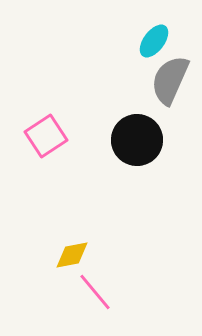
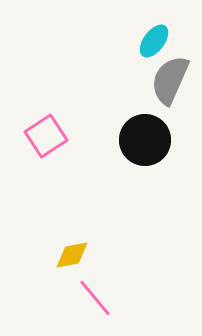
black circle: moved 8 px right
pink line: moved 6 px down
